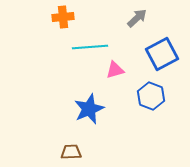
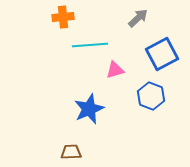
gray arrow: moved 1 px right
cyan line: moved 2 px up
